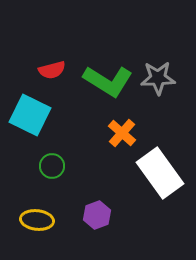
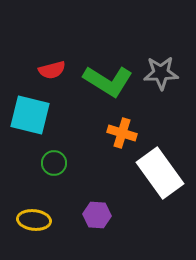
gray star: moved 3 px right, 5 px up
cyan square: rotated 12 degrees counterclockwise
orange cross: rotated 24 degrees counterclockwise
green circle: moved 2 px right, 3 px up
purple hexagon: rotated 24 degrees clockwise
yellow ellipse: moved 3 px left
